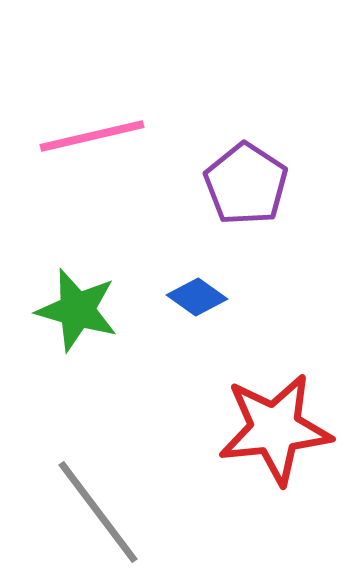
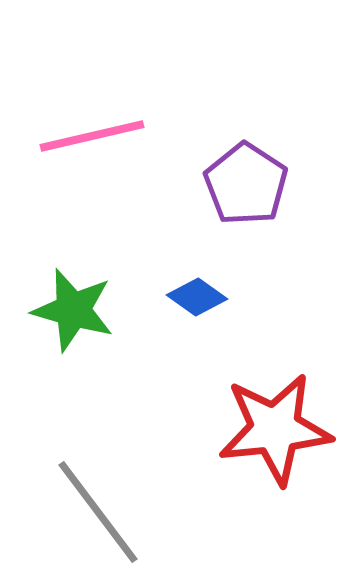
green star: moved 4 px left
